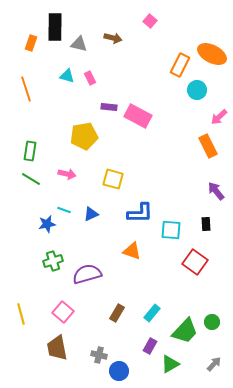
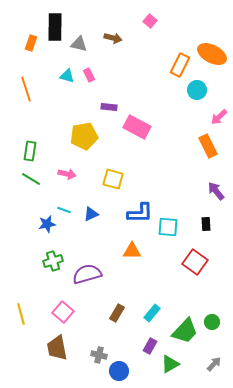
pink rectangle at (90, 78): moved 1 px left, 3 px up
pink rectangle at (138, 116): moved 1 px left, 11 px down
cyan square at (171, 230): moved 3 px left, 3 px up
orange triangle at (132, 251): rotated 18 degrees counterclockwise
